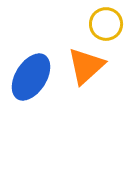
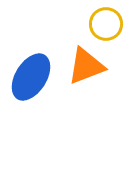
orange triangle: rotated 21 degrees clockwise
